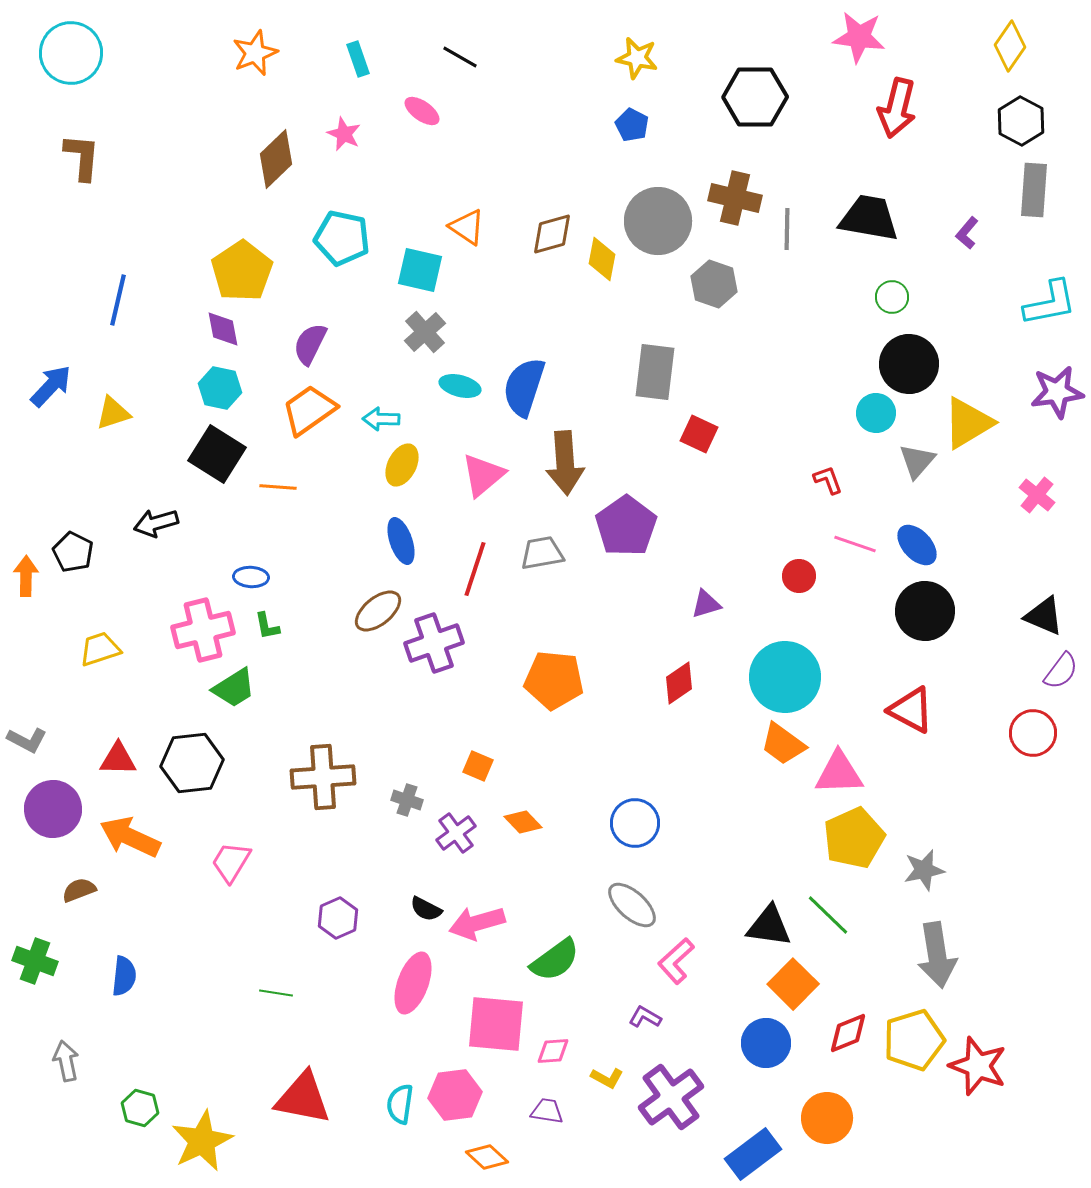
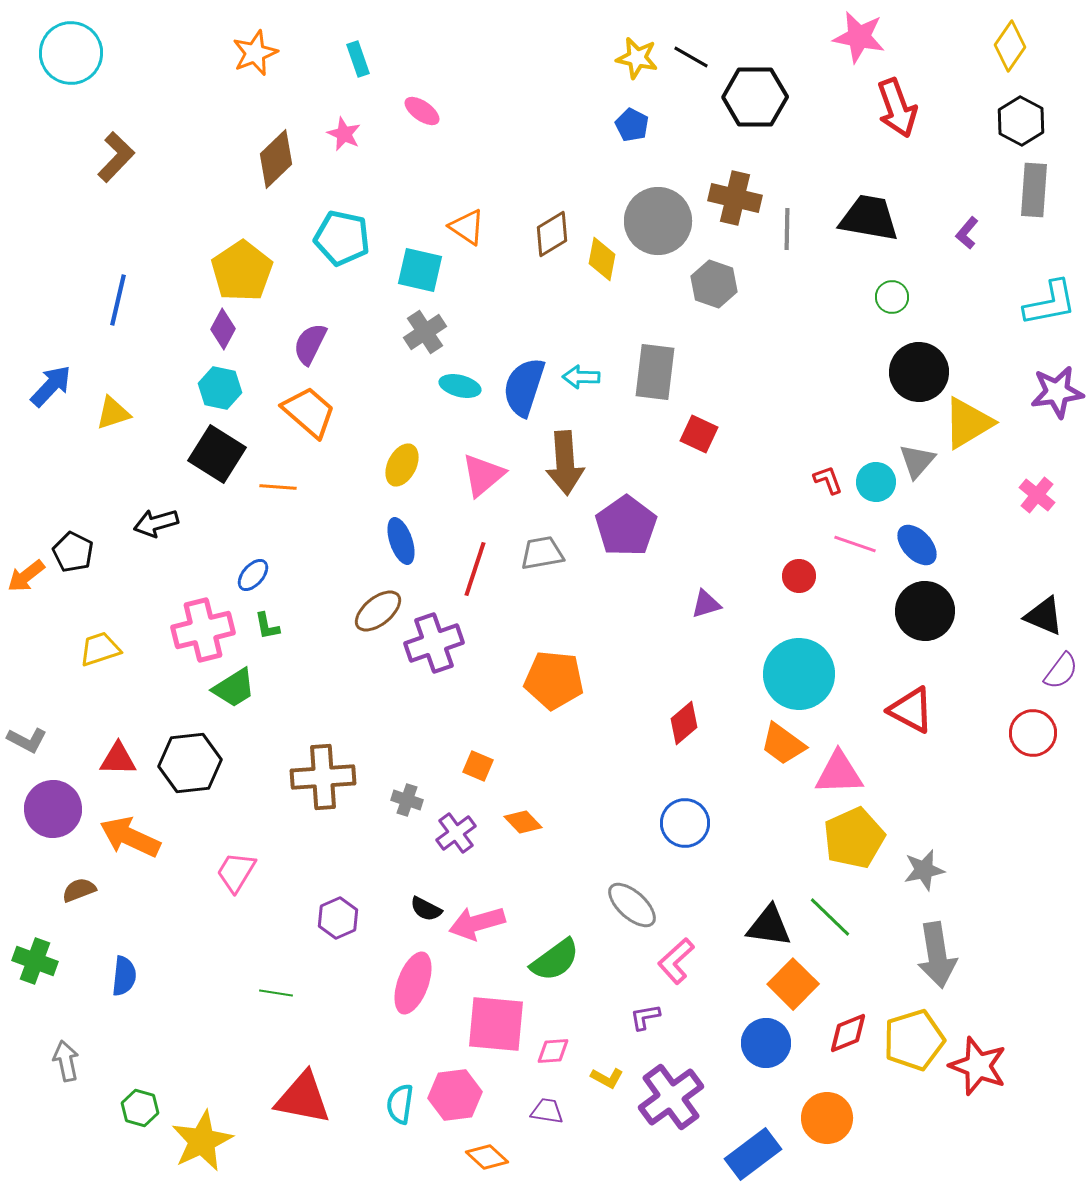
pink star at (859, 37): rotated 4 degrees clockwise
black line at (460, 57): moved 231 px right
red arrow at (897, 108): rotated 34 degrees counterclockwise
brown L-shape at (82, 157): moved 34 px right; rotated 39 degrees clockwise
brown diamond at (552, 234): rotated 15 degrees counterclockwise
purple diamond at (223, 329): rotated 39 degrees clockwise
gray cross at (425, 332): rotated 9 degrees clockwise
black circle at (909, 364): moved 10 px right, 8 px down
orange trapezoid at (309, 410): moved 2 px down; rotated 76 degrees clockwise
cyan circle at (876, 413): moved 69 px down
cyan arrow at (381, 419): moved 200 px right, 42 px up
orange arrow at (26, 576): rotated 129 degrees counterclockwise
blue ellipse at (251, 577): moved 2 px right, 2 px up; rotated 52 degrees counterclockwise
cyan circle at (785, 677): moved 14 px right, 3 px up
red diamond at (679, 683): moved 5 px right, 40 px down; rotated 6 degrees counterclockwise
black hexagon at (192, 763): moved 2 px left
blue circle at (635, 823): moved 50 px right
pink trapezoid at (231, 862): moved 5 px right, 10 px down
green line at (828, 915): moved 2 px right, 2 px down
purple L-shape at (645, 1017): rotated 40 degrees counterclockwise
